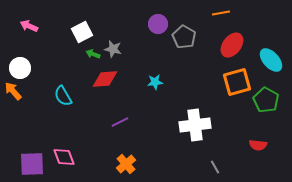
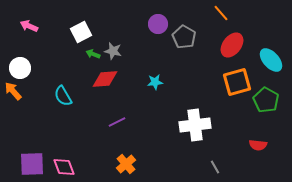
orange line: rotated 60 degrees clockwise
white square: moved 1 px left
gray star: moved 2 px down
purple line: moved 3 px left
pink diamond: moved 10 px down
